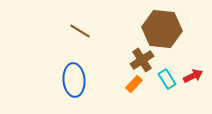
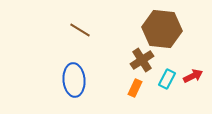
brown line: moved 1 px up
cyan rectangle: rotated 60 degrees clockwise
orange rectangle: moved 1 px right, 4 px down; rotated 18 degrees counterclockwise
